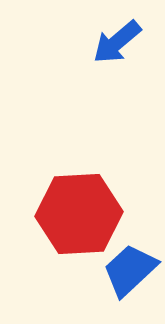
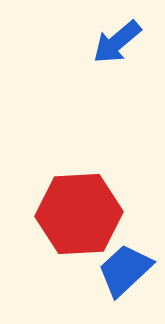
blue trapezoid: moved 5 px left
